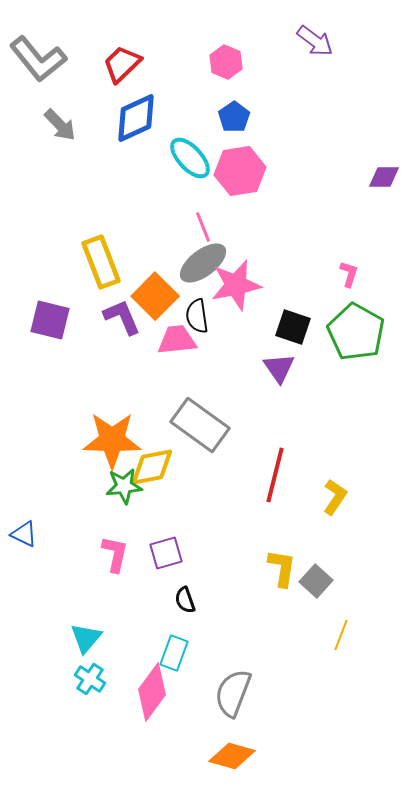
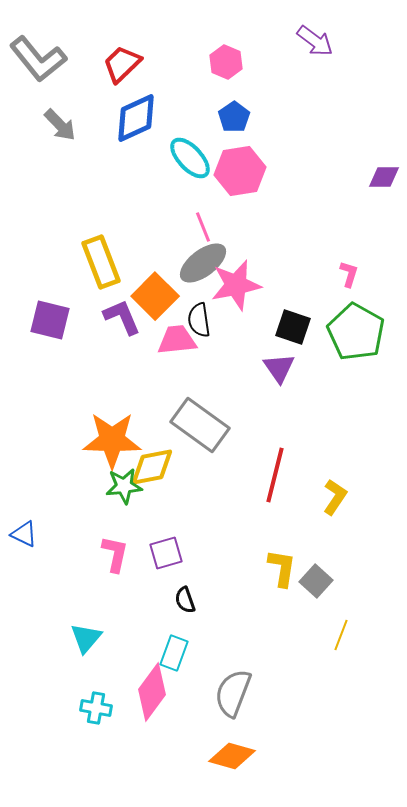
black semicircle at (197, 316): moved 2 px right, 4 px down
cyan cross at (90, 679): moved 6 px right, 29 px down; rotated 24 degrees counterclockwise
